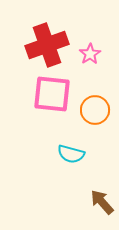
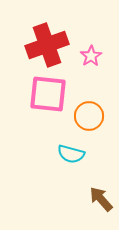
pink star: moved 1 px right, 2 px down
pink square: moved 4 px left
orange circle: moved 6 px left, 6 px down
brown arrow: moved 1 px left, 3 px up
